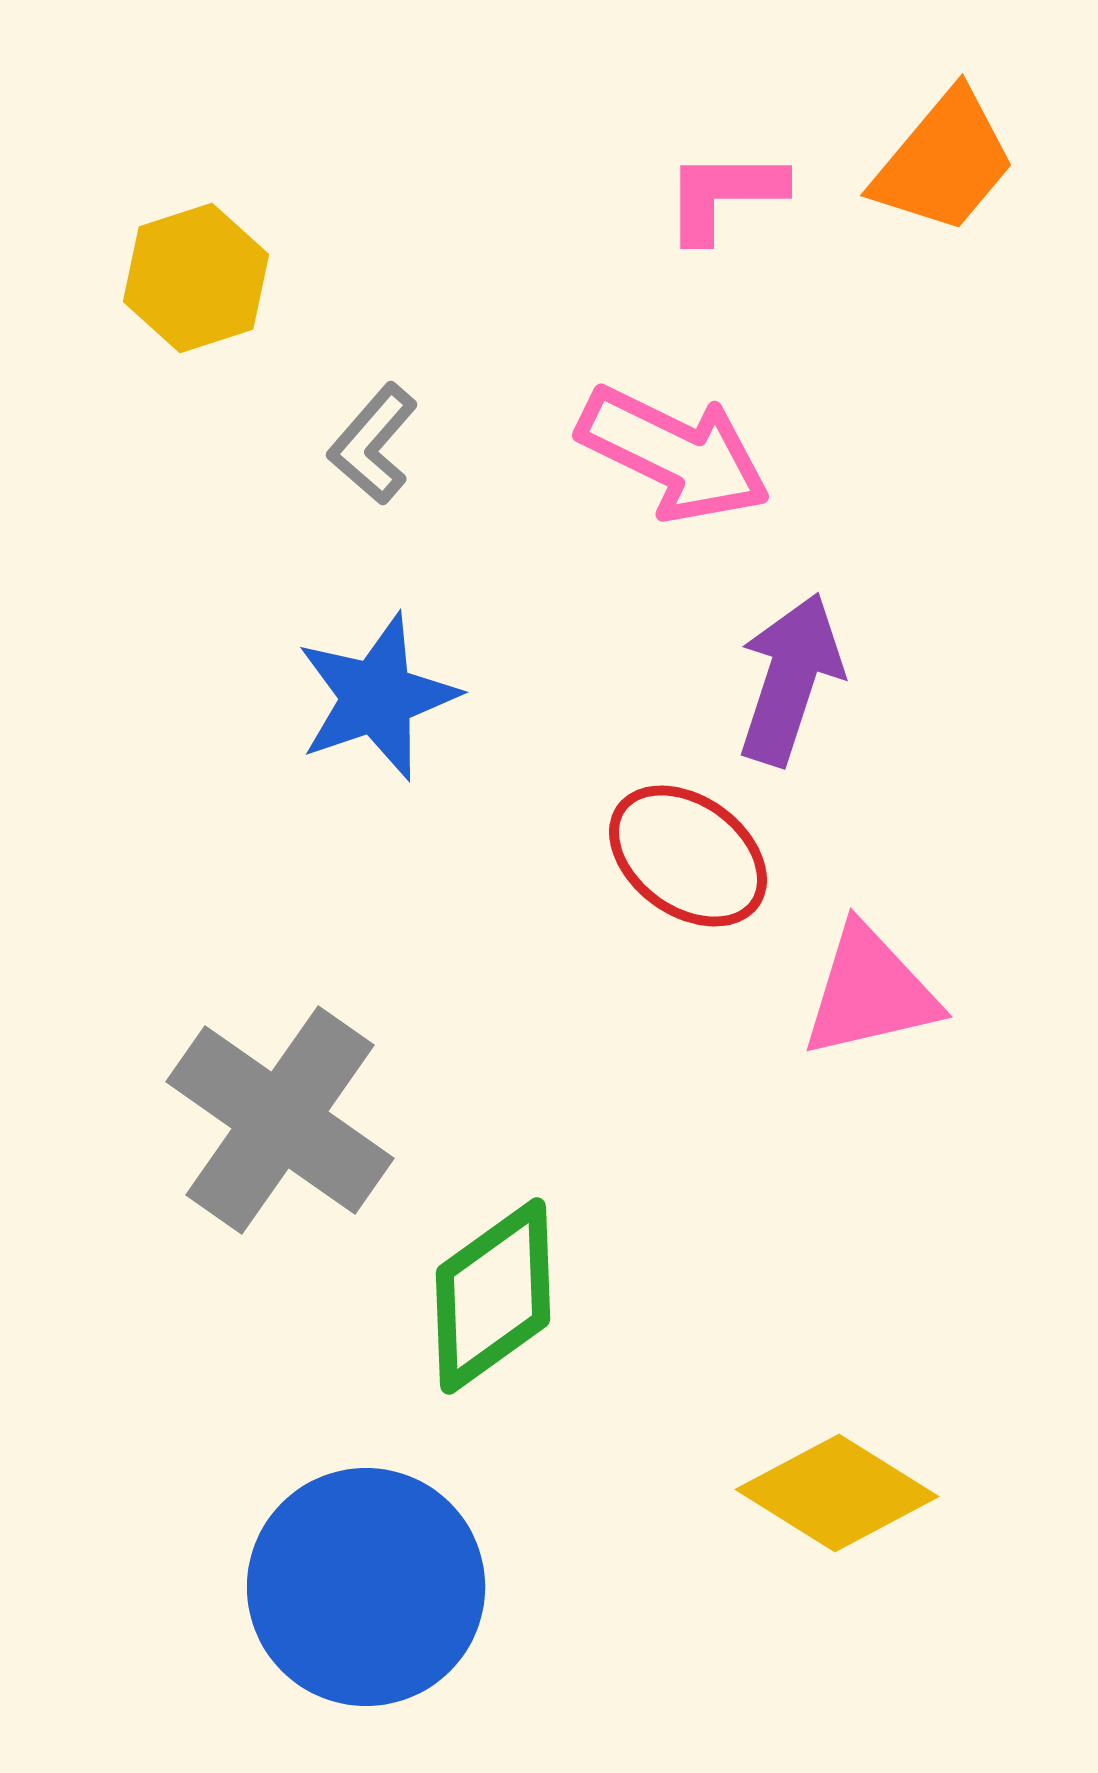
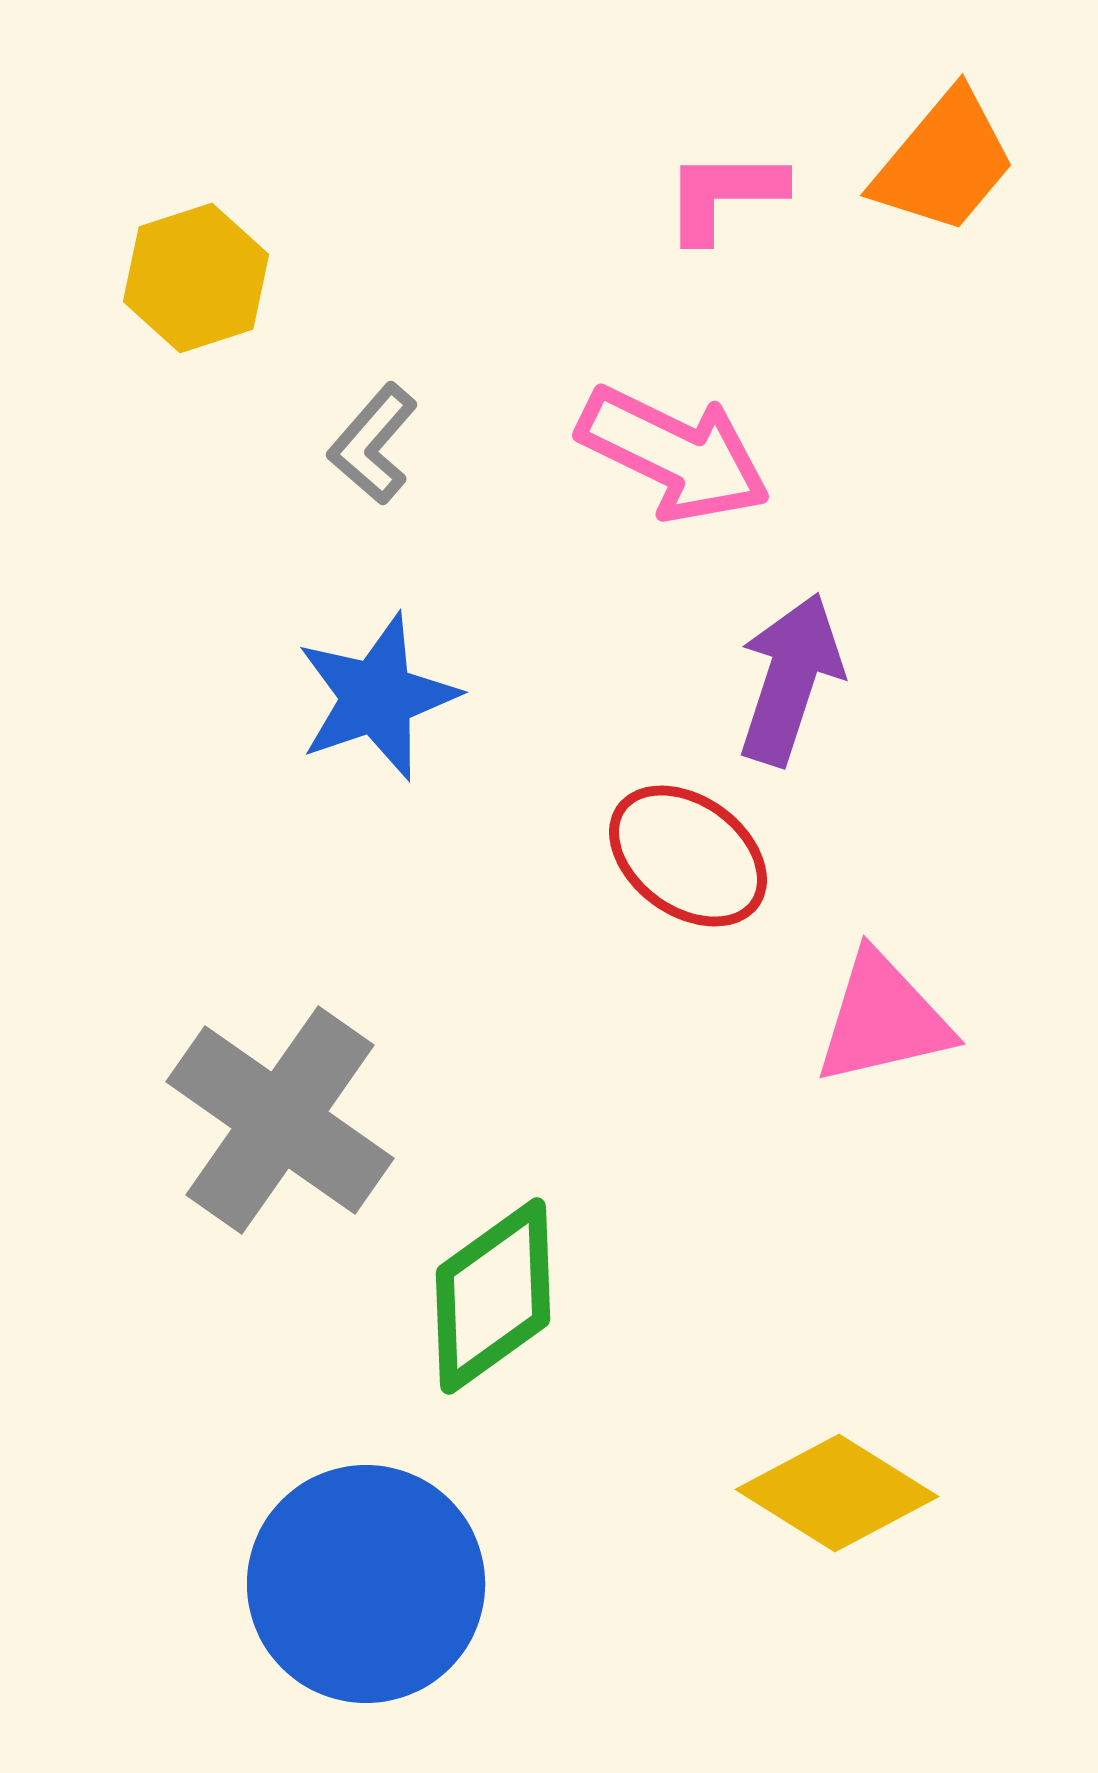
pink triangle: moved 13 px right, 27 px down
blue circle: moved 3 px up
